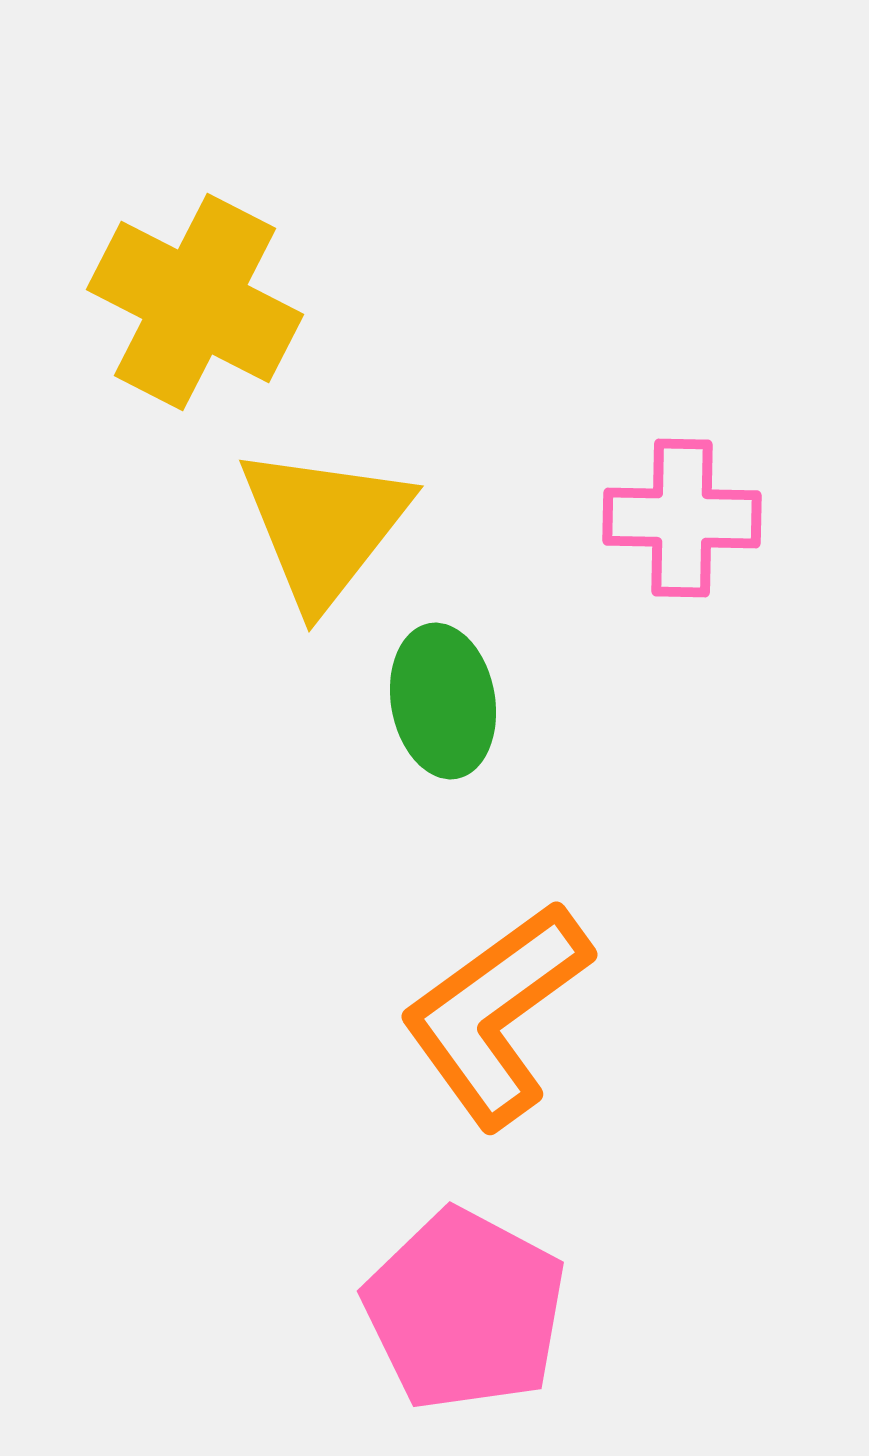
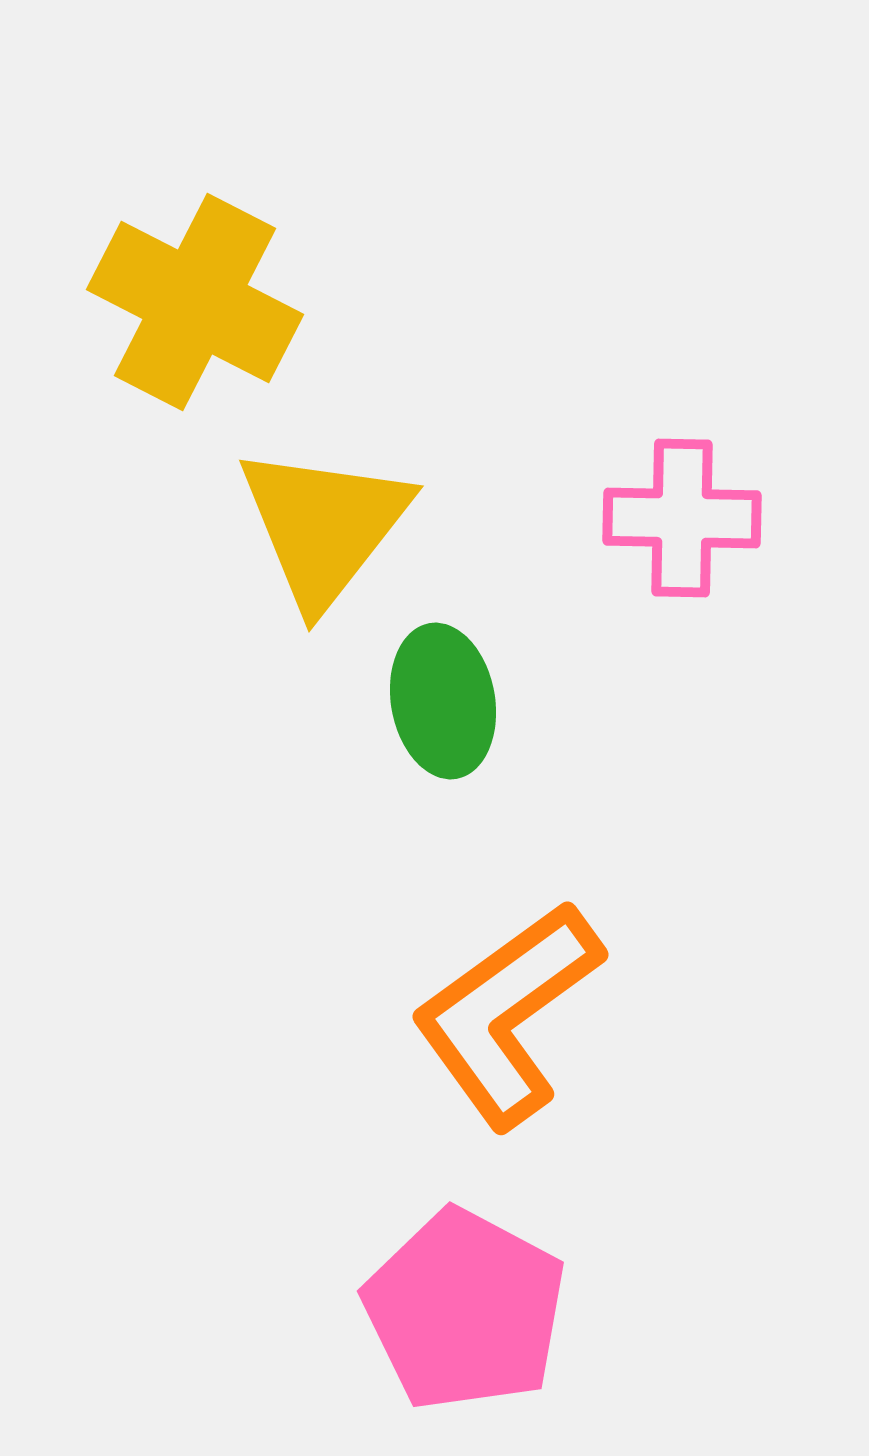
orange L-shape: moved 11 px right
